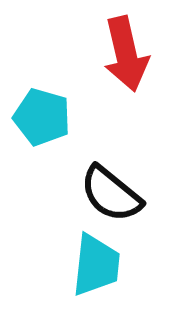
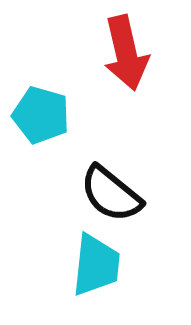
red arrow: moved 1 px up
cyan pentagon: moved 1 px left, 2 px up
